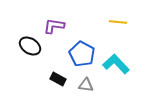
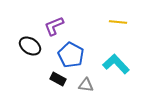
purple L-shape: rotated 30 degrees counterclockwise
blue pentagon: moved 11 px left, 1 px down
